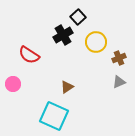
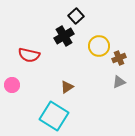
black square: moved 2 px left, 1 px up
black cross: moved 1 px right, 1 px down
yellow circle: moved 3 px right, 4 px down
red semicircle: rotated 20 degrees counterclockwise
pink circle: moved 1 px left, 1 px down
cyan square: rotated 8 degrees clockwise
